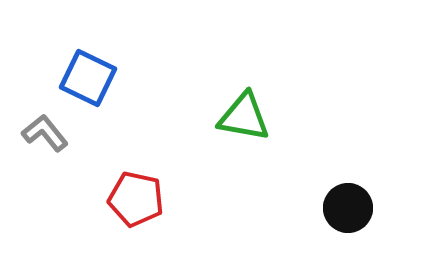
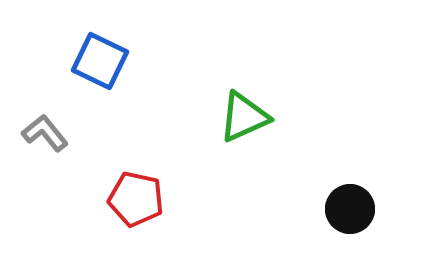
blue square: moved 12 px right, 17 px up
green triangle: rotated 34 degrees counterclockwise
black circle: moved 2 px right, 1 px down
